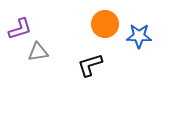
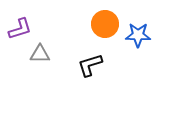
blue star: moved 1 px left, 1 px up
gray triangle: moved 2 px right, 2 px down; rotated 10 degrees clockwise
